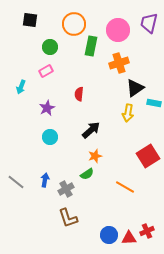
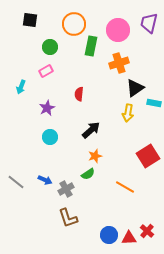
green semicircle: moved 1 px right
blue arrow: rotated 104 degrees clockwise
red cross: rotated 24 degrees counterclockwise
